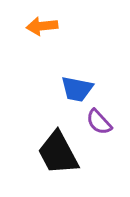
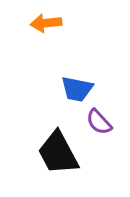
orange arrow: moved 4 px right, 3 px up
